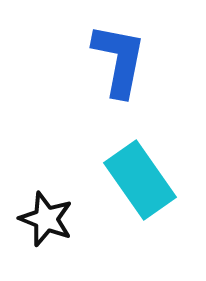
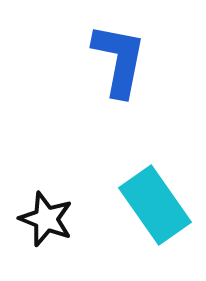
cyan rectangle: moved 15 px right, 25 px down
